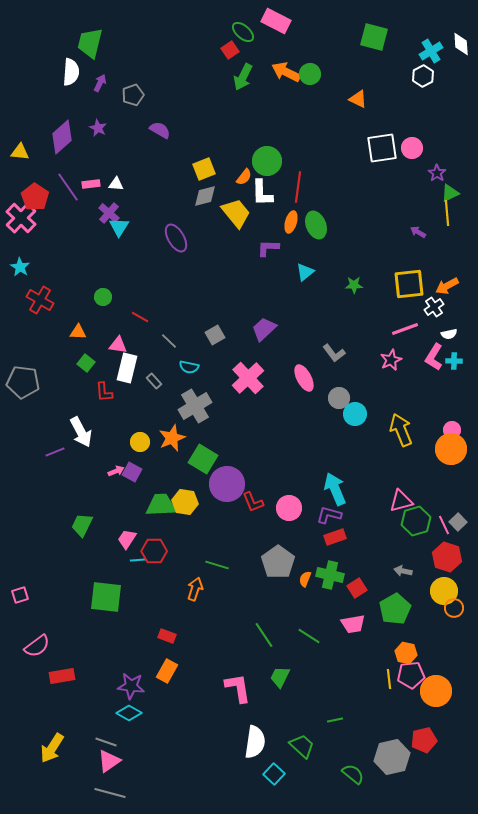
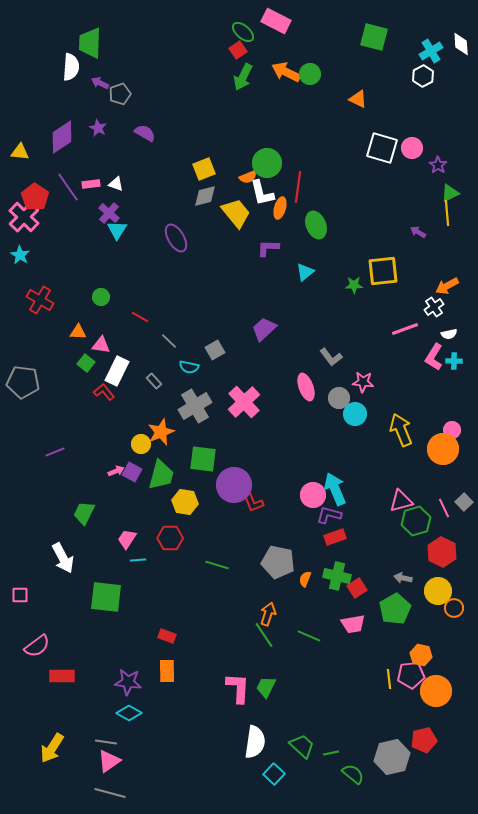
green trapezoid at (90, 43): rotated 12 degrees counterclockwise
red square at (230, 50): moved 8 px right
white semicircle at (71, 72): moved 5 px up
purple arrow at (100, 83): rotated 90 degrees counterclockwise
gray pentagon at (133, 95): moved 13 px left, 1 px up
purple semicircle at (160, 130): moved 15 px left, 3 px down
purple diamond at (62, 137): rotated 8 degrees clockwise
white square at (382, 148): rotated 24 degrees clockwise
green circle at (267, 161): moved 2 px down
purple star at (437, 173): moved 1 px right, 8 px up
orange semicircle at (244, 177): moved 4 px right; rotated 30 degrees clockwise
white triangle at (116, 184): rotated 14 degrees clockwise
white L-shape at (262, 193): rotated 12 degrees counterclockwise
pink cross at (21, 218): moved 3 px right, 1 px up
orange ellipse at (291, 222): moved 11 px left, 14 px up
cyan triangle at (119, 227): moved 2 px left, 3 px down
cyan star at (20, 267): moved 12 px up
yellow square at (409, 284): moved 26 px left, 13 px up
green circle at (103, 297): moved 2 px left
gray square at (215, 335): moved 15 px down
pink triangle at (118, 345): moved 17 px left
gray L-shape at (334, 353): moved 3 px left, 4 px down
pink star at (391, 360): moved 28 px left, 22 px down; rotated 30 degrees clockwise
white rectangle at (127, 368): moved 10 px left, 3 px down; rotated 12 degrees clockwise
pink cross at (248, 378): moved 4 px left, 24 px down
pink ellipse at (304, 378): moved 2 px right, 9 px down; rotated 8 degrees clockwise
red L-shape at (104, 392): rotated 145 degrees clockwise
white arrow at (81, 432): moved 18 px left, 126 px down
orange star at (172, 438): moved 11 px left, 6 px up
yellow circle at (140, 442): moved 1 px right, 2 px down
orange circle at (451, 449): moved 8 px left
green square at (203, 459): rotated 24 degrees counterclockwise
purple circle at (227, 484): moved 7 px right, 1 px down
green trapezoid at (161, 505): moved 30 px up; rotated 108 degrees clockwise
pink circle at (289, 508): moved 24 px right, 13 px up
gray square at (458, 522): moved 6 px right, 20 px up
green trapezoid at (82, 525): moved 2 px right, 12 px up
pink line at (444, 525): moved 17 px up
red hexagon at (154, 551): moved 16 px right, 13 px up
red hexagon at (447, 557): moved 5 px left, 5 px up; rotated 8 degrees clockwise
gray pentagon at (278, 562): rotated 24 degrees counterclockwise
gray arrow at (403, 571): moved 7 px down
green cross at (330, 575): moved 7 px right, 1 px down
orange arrow at (195, 589): moved 73 px right, 25 px down
yellow circle at (444, 591): moved 6 px left
pink square at (20, 595): rotated 18 degrees clockwise
green line at (309, 636): rotated 10 degrees counterclockwise
orange hexagon at (406, 653): moved 15 px right, 2 px down
orange rectangle at (167, 671): rotated 30 degrees counterclockwise
red rectangle at (62, 676): rotated 10 degrees clockwise
green trapezoid at (280, 677): moved 14 px left, 10 px down
purple star at (131, 686): moved 3 px left, 4 px up
pink L-shape at (238, 688): rotated 12 degrees clockwise
green line at (335, 720): moved 4 px left, 33 px down
gray line at (106, 742): rotated 10 degrees counterclockwise
